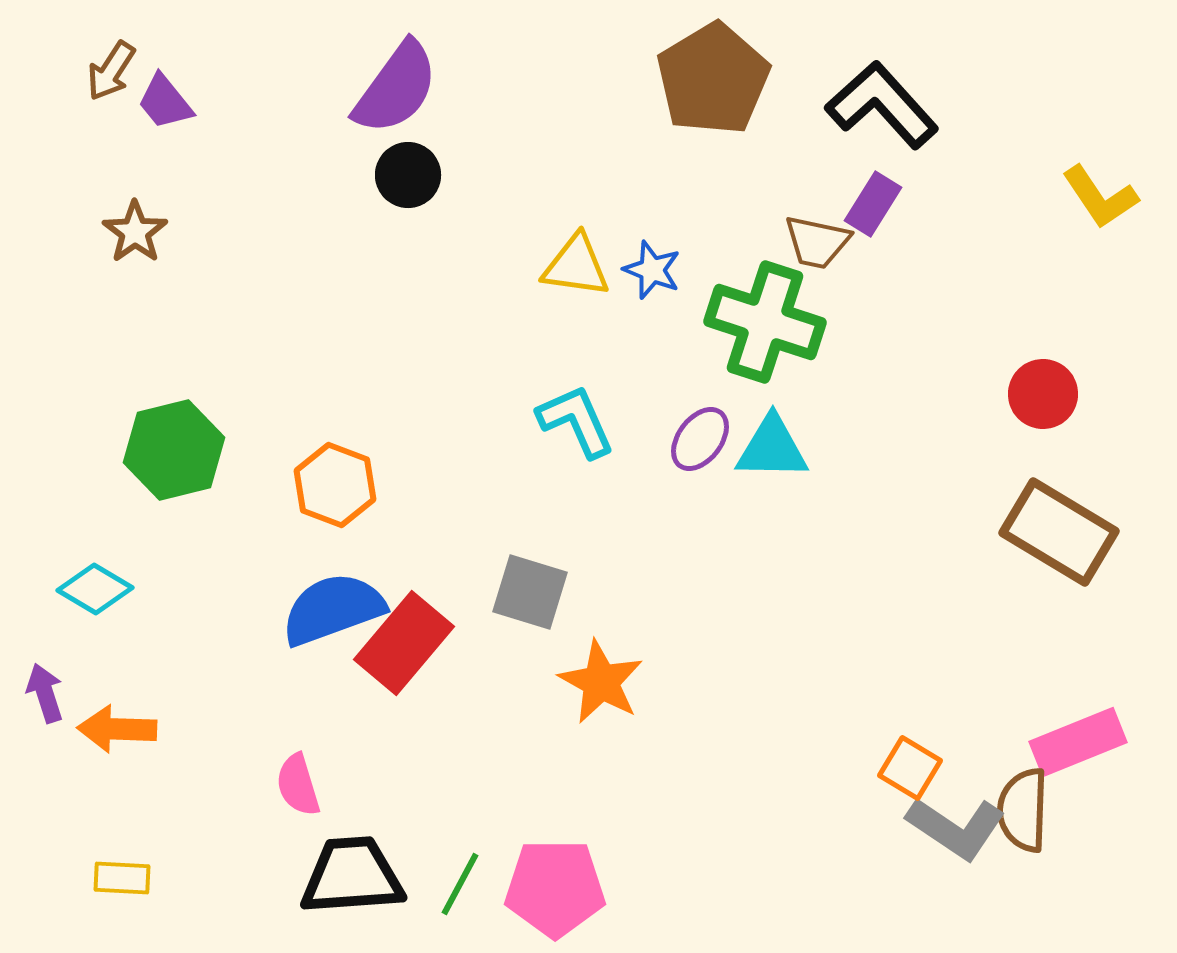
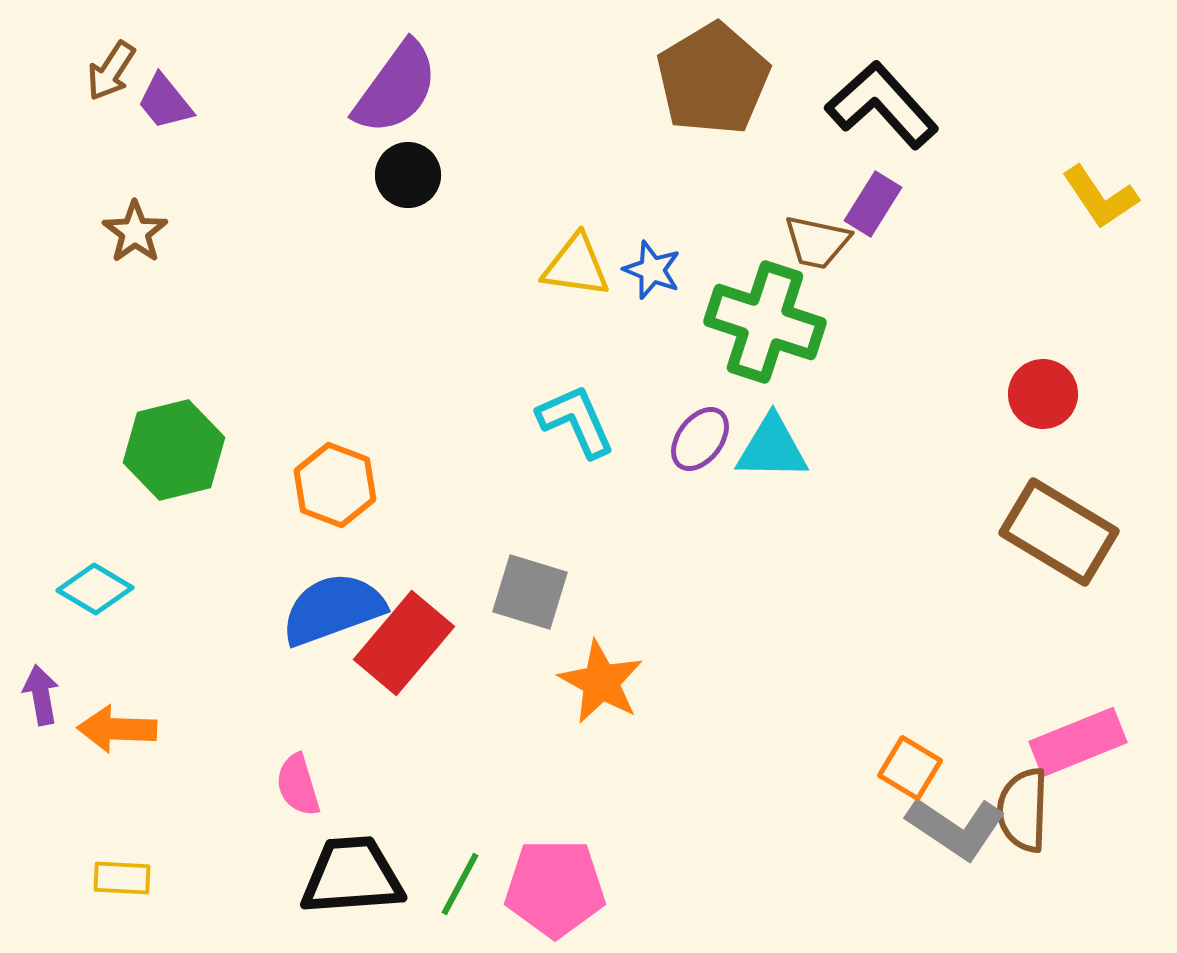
purple arrow: moved 4 px left, 2 px down; rotated 8 degrees clockwise
